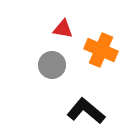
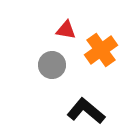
red triangle: moved 3 px right, 1 px down
orange cross: rotated 32 degrees clockwise
